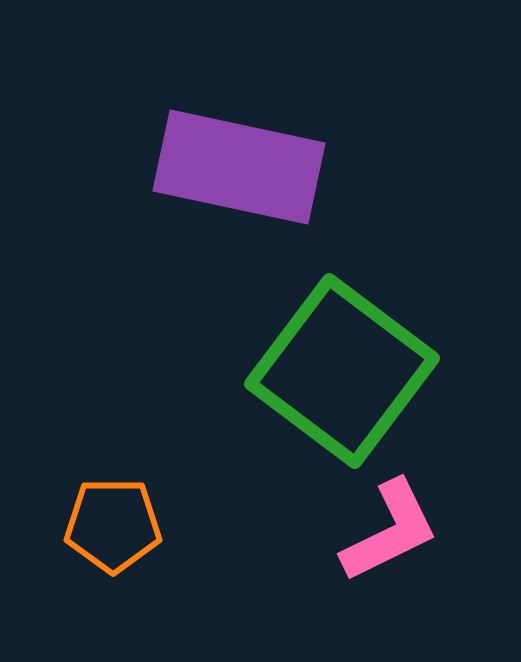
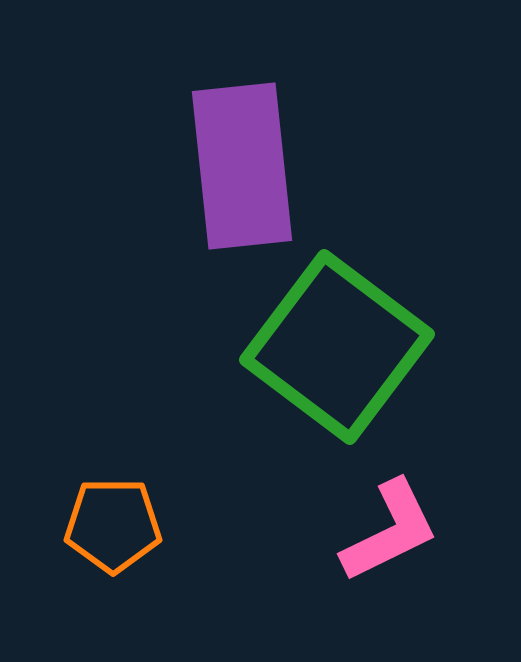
purple rectangle: moved 3 px right, 1 px up; rotated 72 degrees clockwise
green square: moved 5 px left, 24 px up
